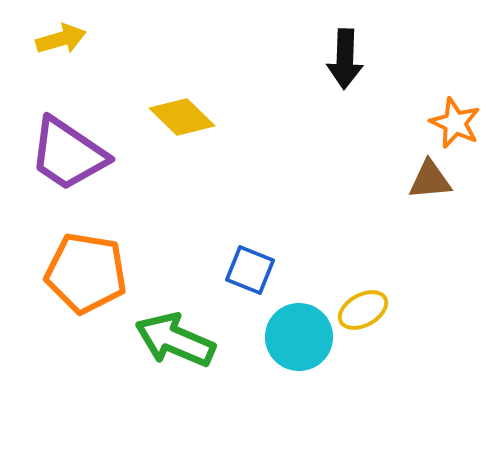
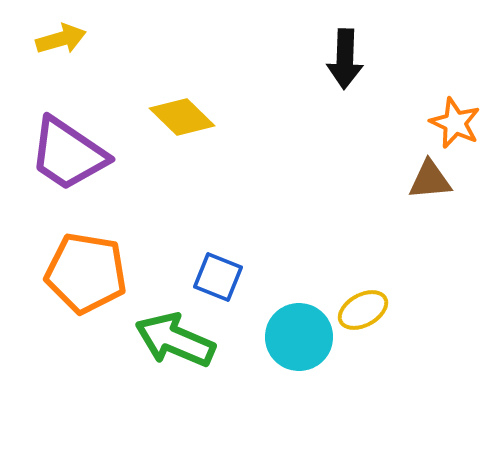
blue square: moved 32 px left, 7 px down
